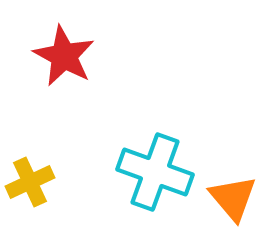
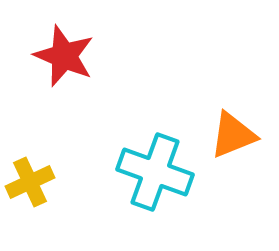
red star: rotated 6 degrees counterclockwise
orange triangle: moved 63 px up; rotated 48 degrees clockwise
